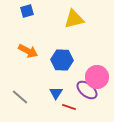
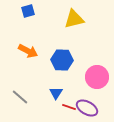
blue square: moved 1 px right
purple ellipse: moved 18 px down; rotated 10 degrees counterclockwise
